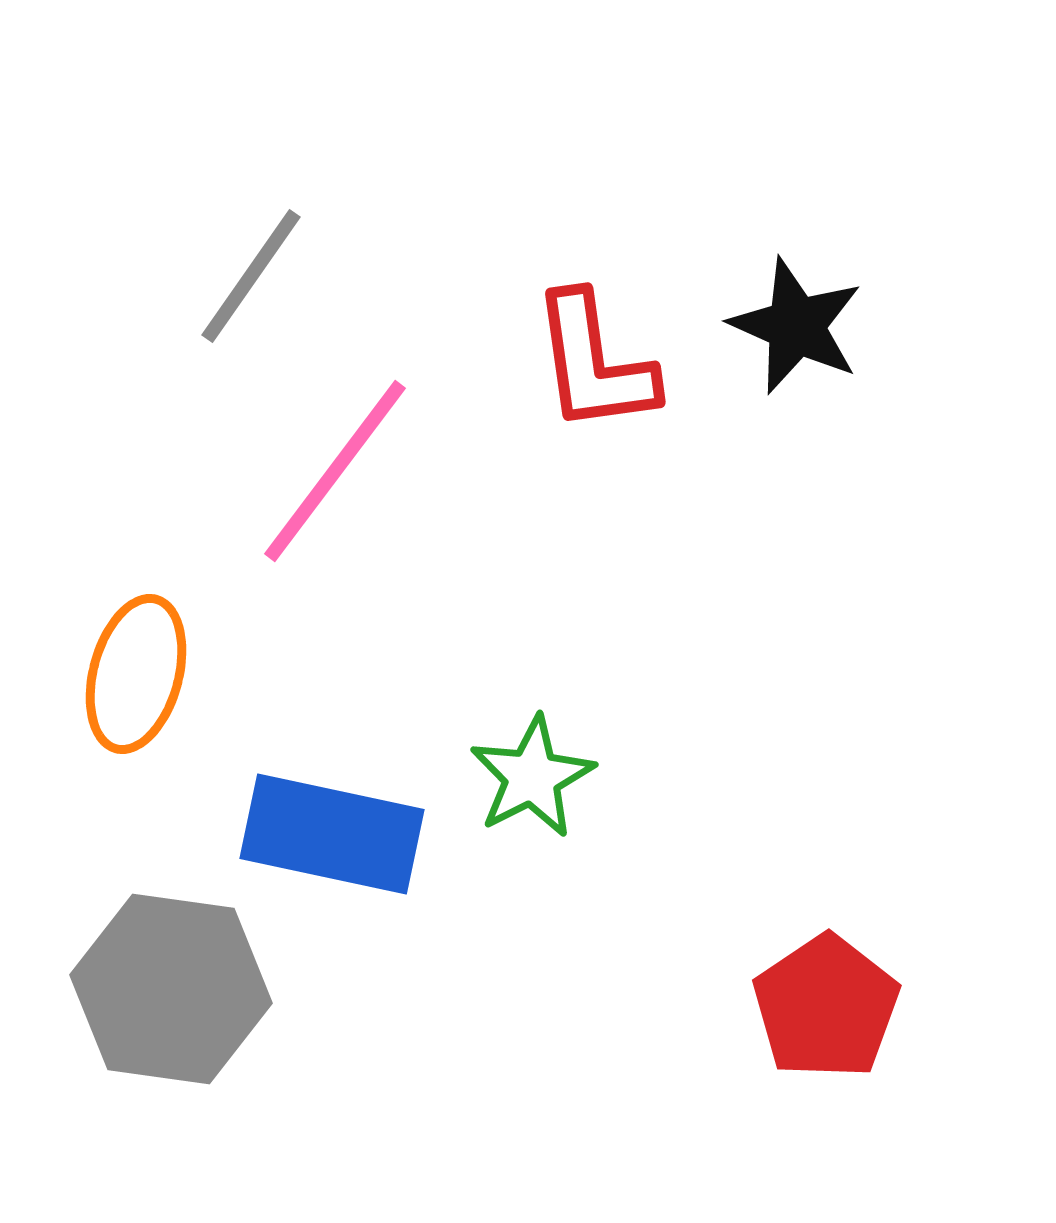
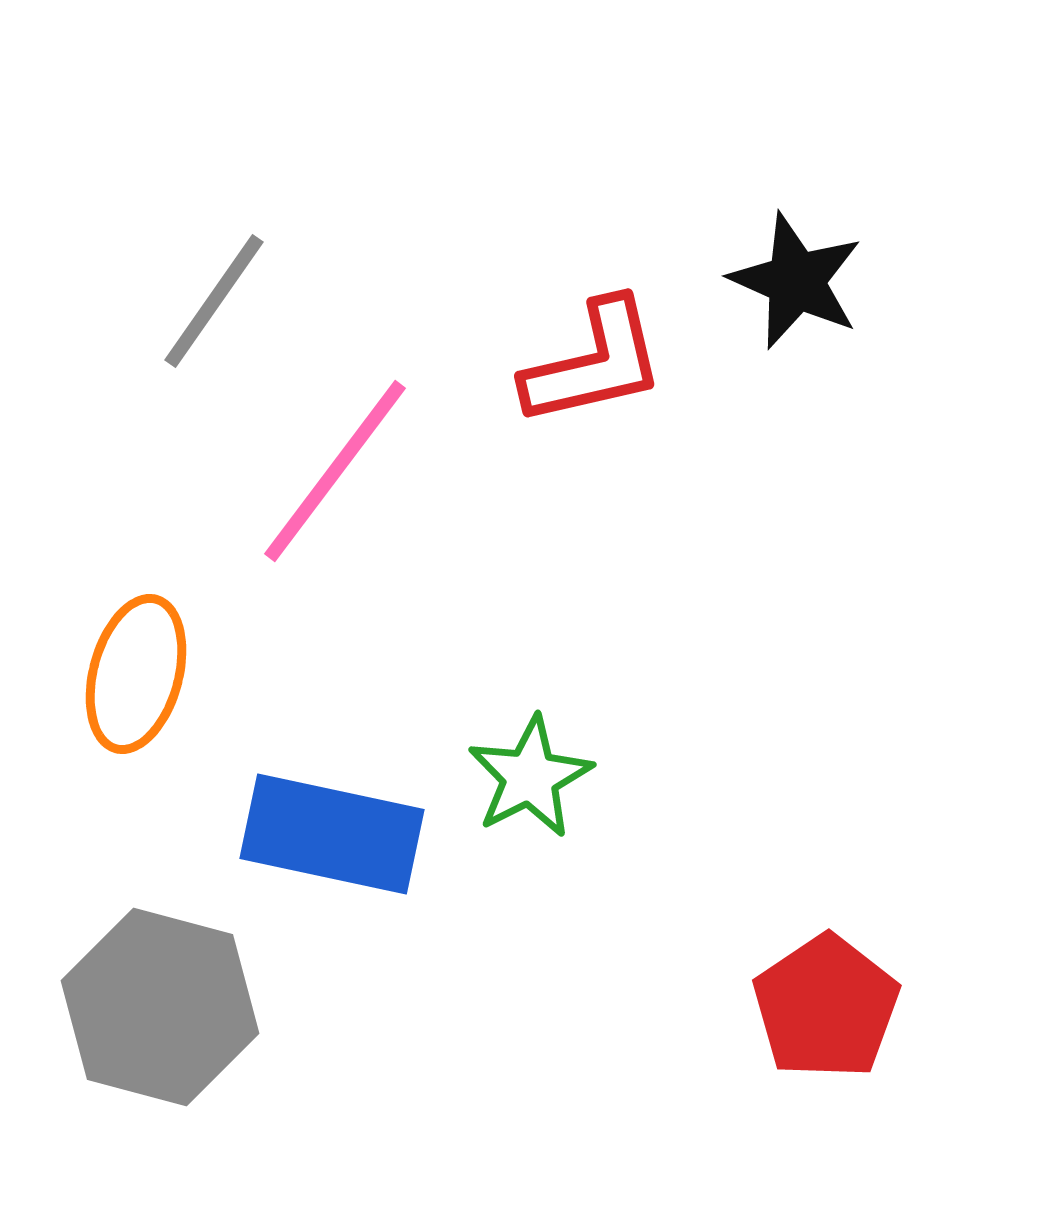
gray line: moved 37 px left, 25 px down
black star: moved 45 px up
red L-shape: rotated 95 degrees counterclockwise
green star: moved 2 px left
gray hexagon: moved 11 px left, 18 px down; rotated 7 degrees clockwise
